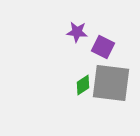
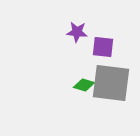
purple square: rotated 20 degrees counterclockwise
green diamond: moved 1 px right; rotated 50 degrees clockwise
